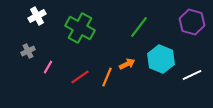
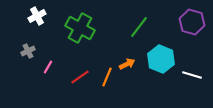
white line: rotated 42 degrees clockwise
